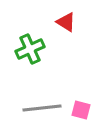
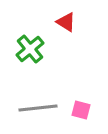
green cross: rotated 16 degrees counterclockwise
gray line: moved 4 px left
